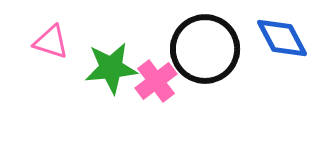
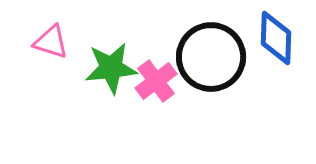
blue diamond: moved 6 px left; rotated 30 degrees clockwise
black circle: moved 6 px right, 8 px down
